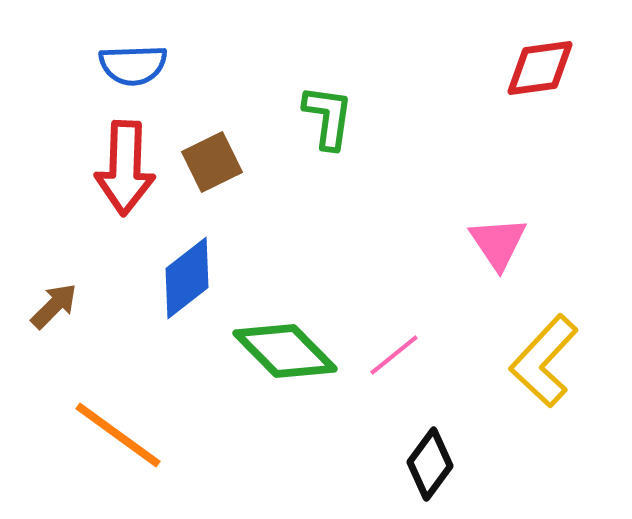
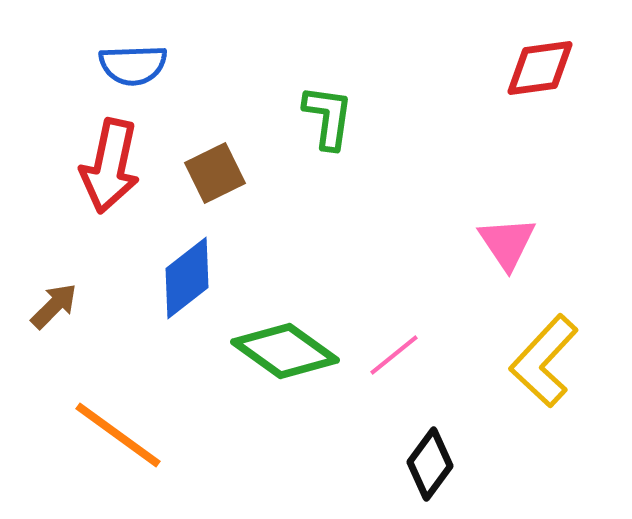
brown square: moved 3 px right, 11 px down
red arrow: moved 15 px left, 2 px up; rotated 10 degrees clockwise
pink triangle: moved 9 px right
green diamond: rotated 10 degrees counterclockwise
